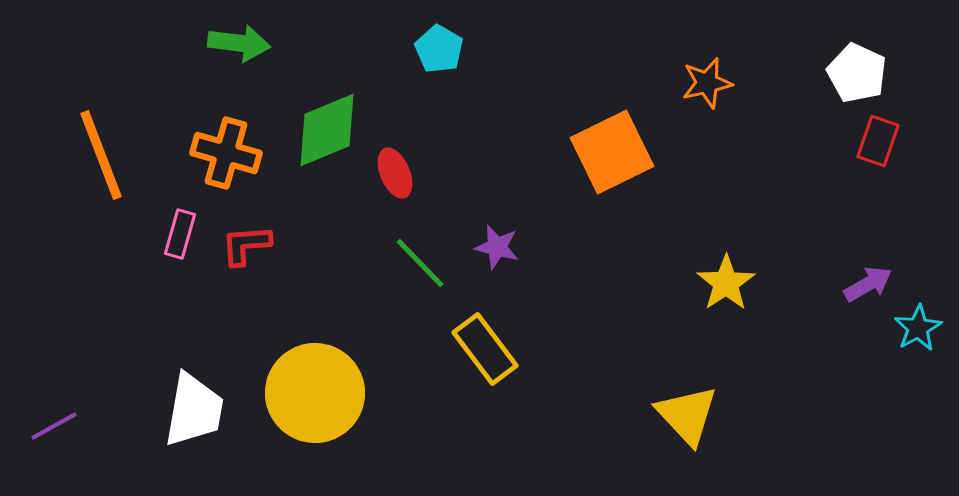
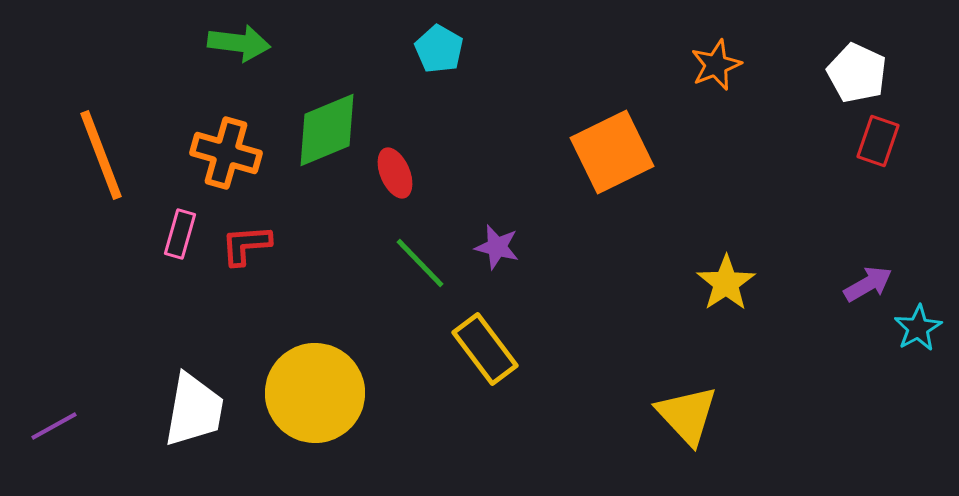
orange star: moved 9 px right, 18 px up; rotated 9 degrees counterclockwise
